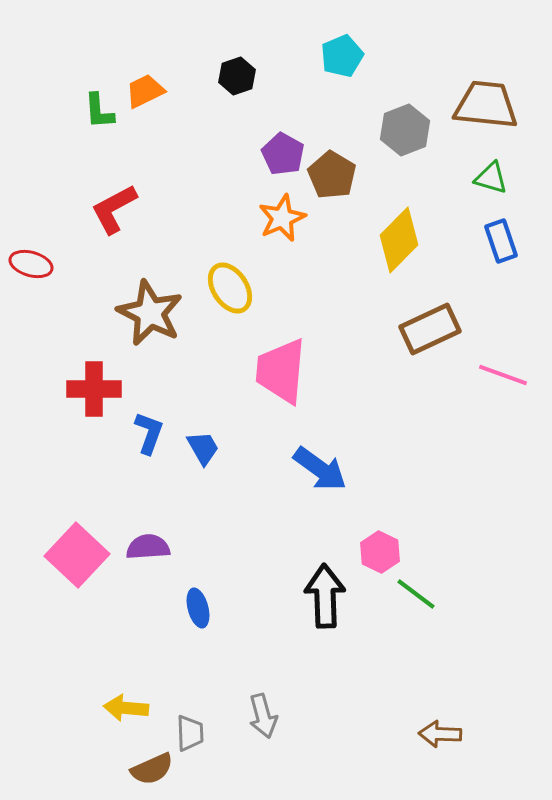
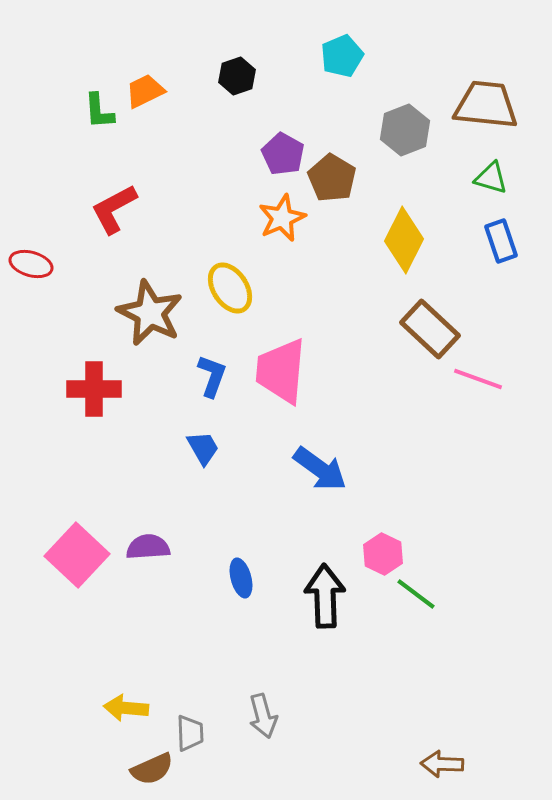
brown pentagon: moved 3 px down
yellow diamond: moved 5 px right; rotated 18 degrees counterclockwise
brown rectangle: rotated 68 degrees clockwise
pink line: moved 25 px left, 4 px down
blue L-shape: moved 63 px right, 57 px up
pink hexagon: moved 3 px right, 2 px down
blue ellipse: moved 43 px right, 30 px up
brown arrow: moved 2 px right, 30 px down
